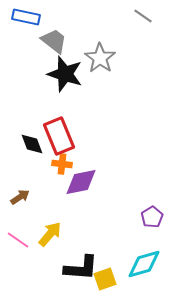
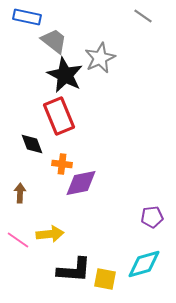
blue rectangle: moved 1 px right
gray star: rotated 12 degrees clockwise
black star: moved 1 px down; rotated 9 degrees clockwise
red rectangle: moved 20 px up
purple diamond: moved 1 px down
brown arrow: moved 4 px up; rotated 54 degrees counterclockwise
purple pentagon: rotated 25 degrees clockwise
yellow arrow: rotated 44 degrees clockwise
black L-shape: moved 7 px left, 2 px down
yellow square: rotated 30 degrees clockwise
